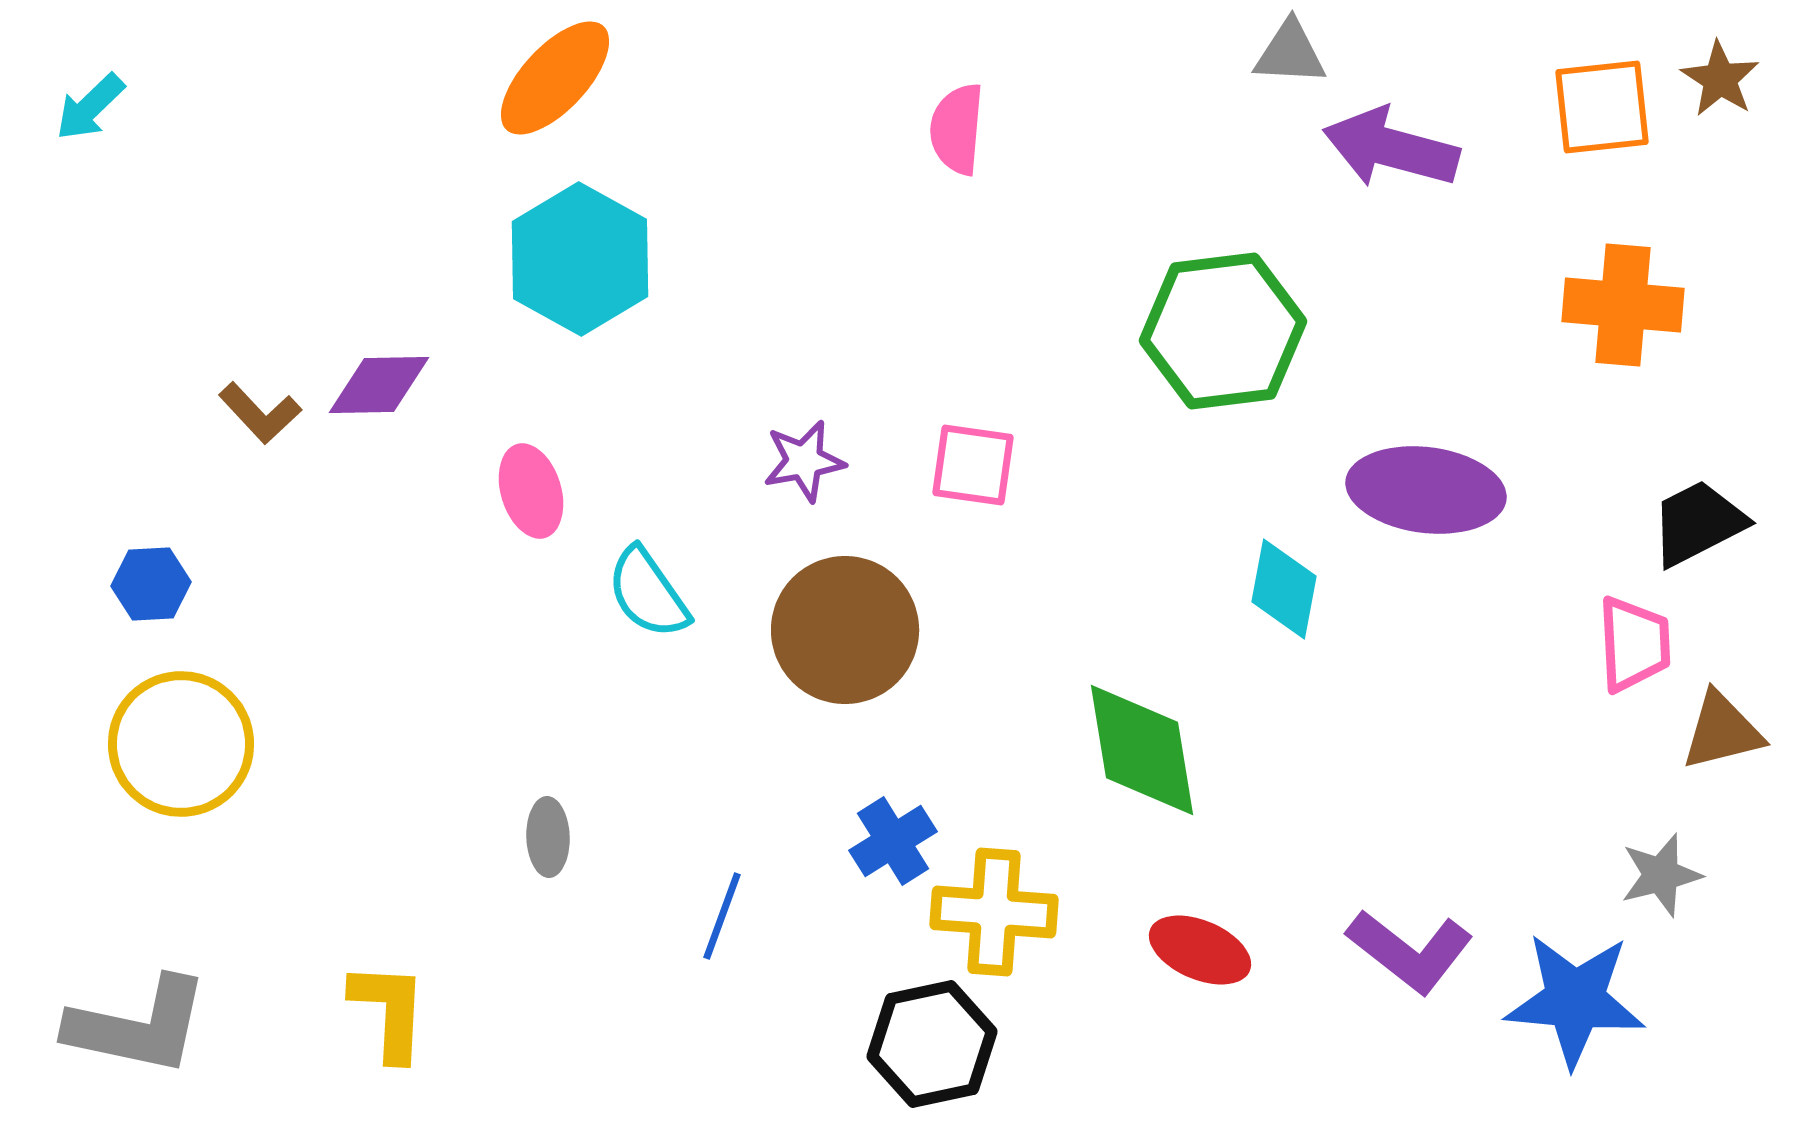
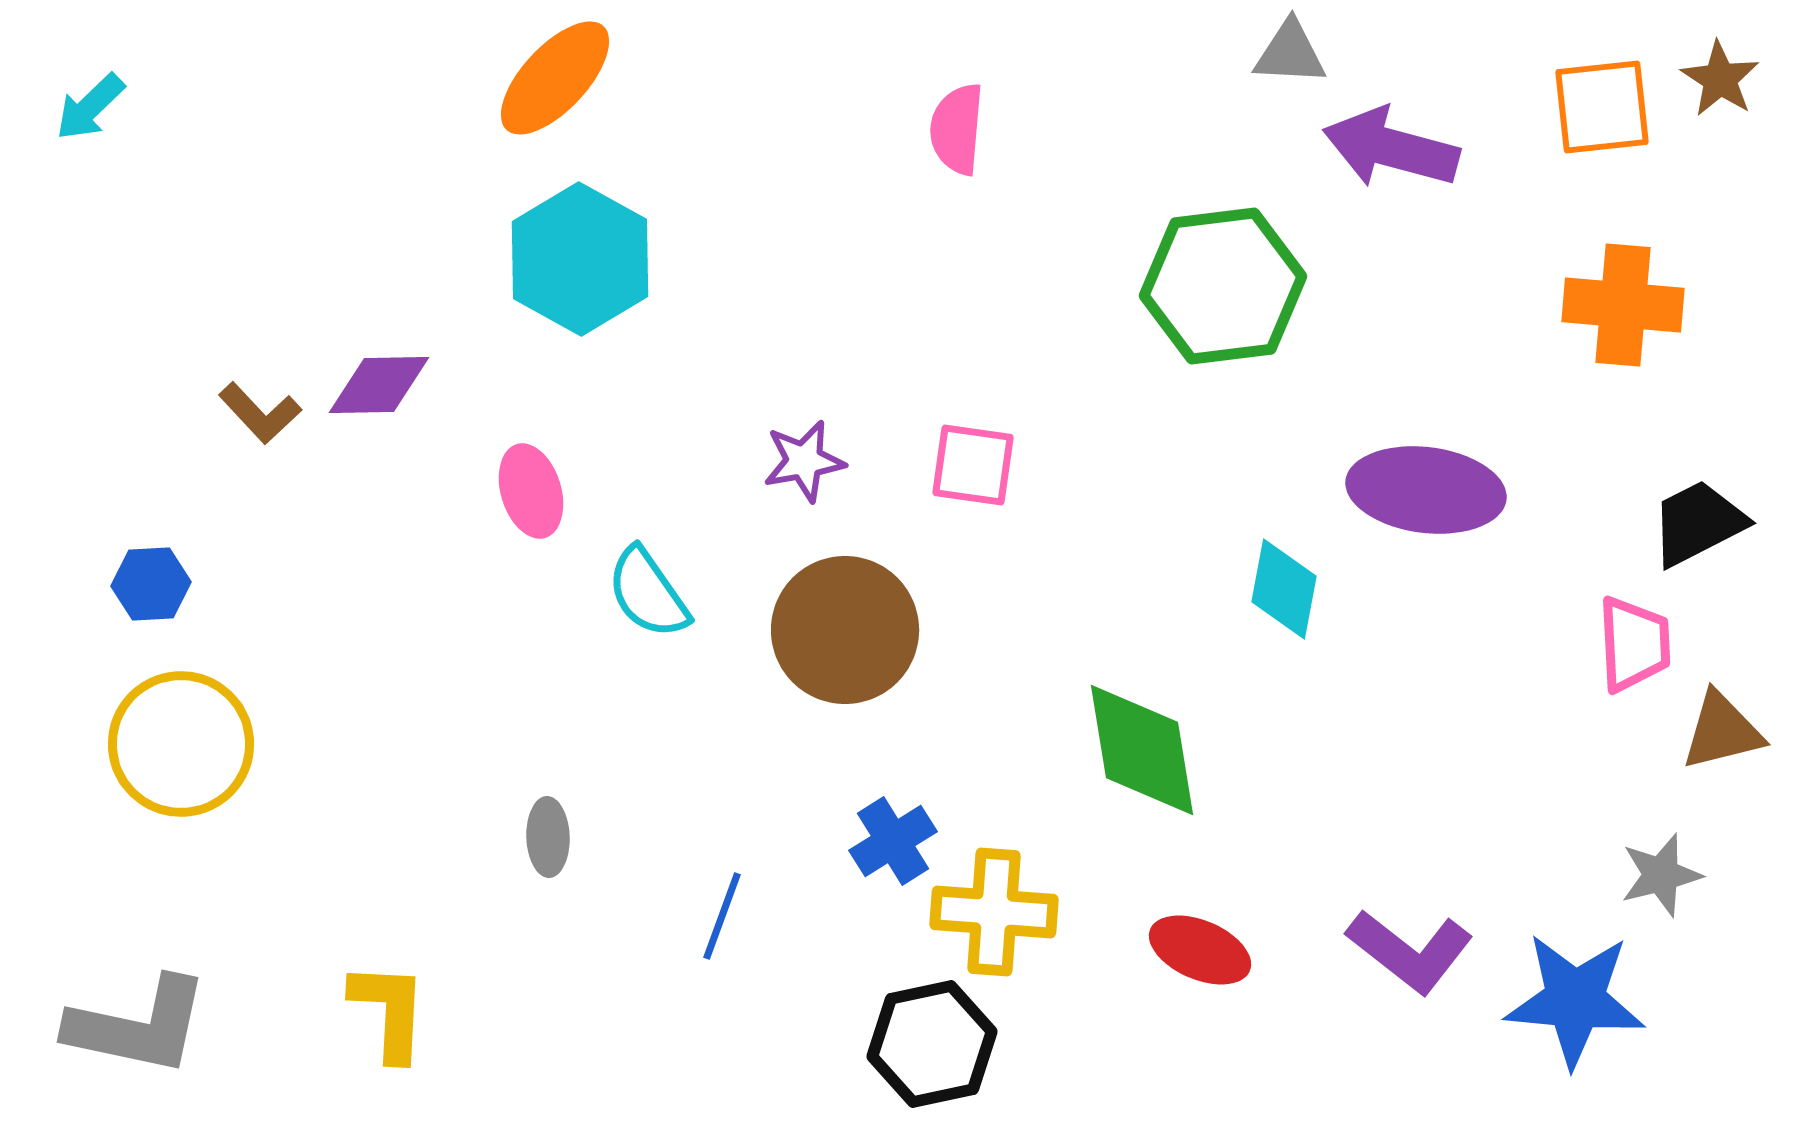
green hexagon: moved 45 px up
